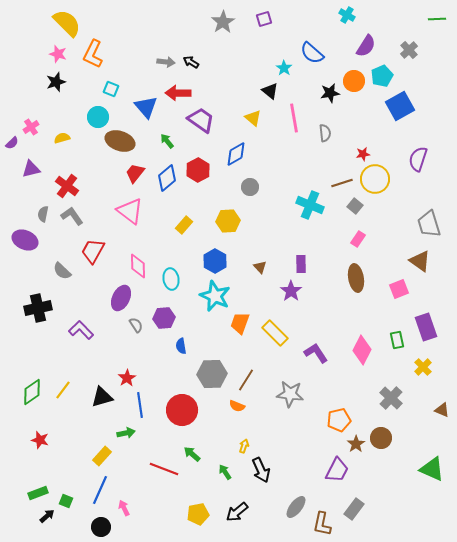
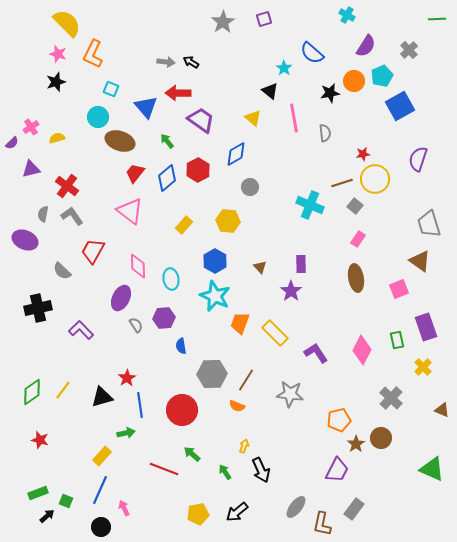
yellow semicircle at (62, 138): moved 5 px left
yellow hexagon at (228, 221): rotated 10 degrees clockwise
